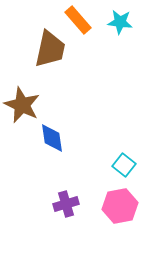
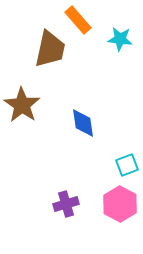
cyan star: moved 17 px down
brown star: rotated 9 degrees clockwise
blue diamond: moved 31 px right, 15 px up
cyan square: moved 3 px right; rotated 30 degrees clockwise
pink hexagon: moved 2 px up; rotated 20 degrees counterclockwise
